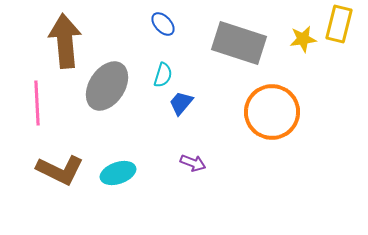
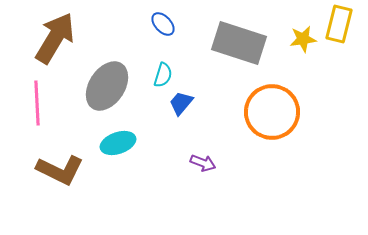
brown arrow: moved 10 px left, 3 px up; rotated 36 degrees clockwise
purple arrow: moved 10 px right
cyan ellipse: moved 30 px up
